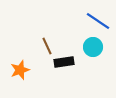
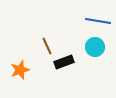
blue line: rotated 25 degrees counterclockwise
cyan circle: moved 2 px right
black rectangle: rotated 12 degrees counterclockwise
